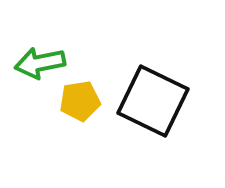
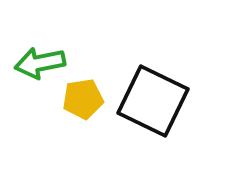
yellow pentagon: moved 3 px right, 2 px up
